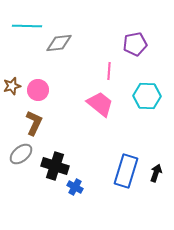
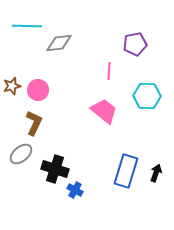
pink trapezoid: moved 4 px right, 7 px down
black cross: moved 3 px down
blue cross: moved 3 px down
